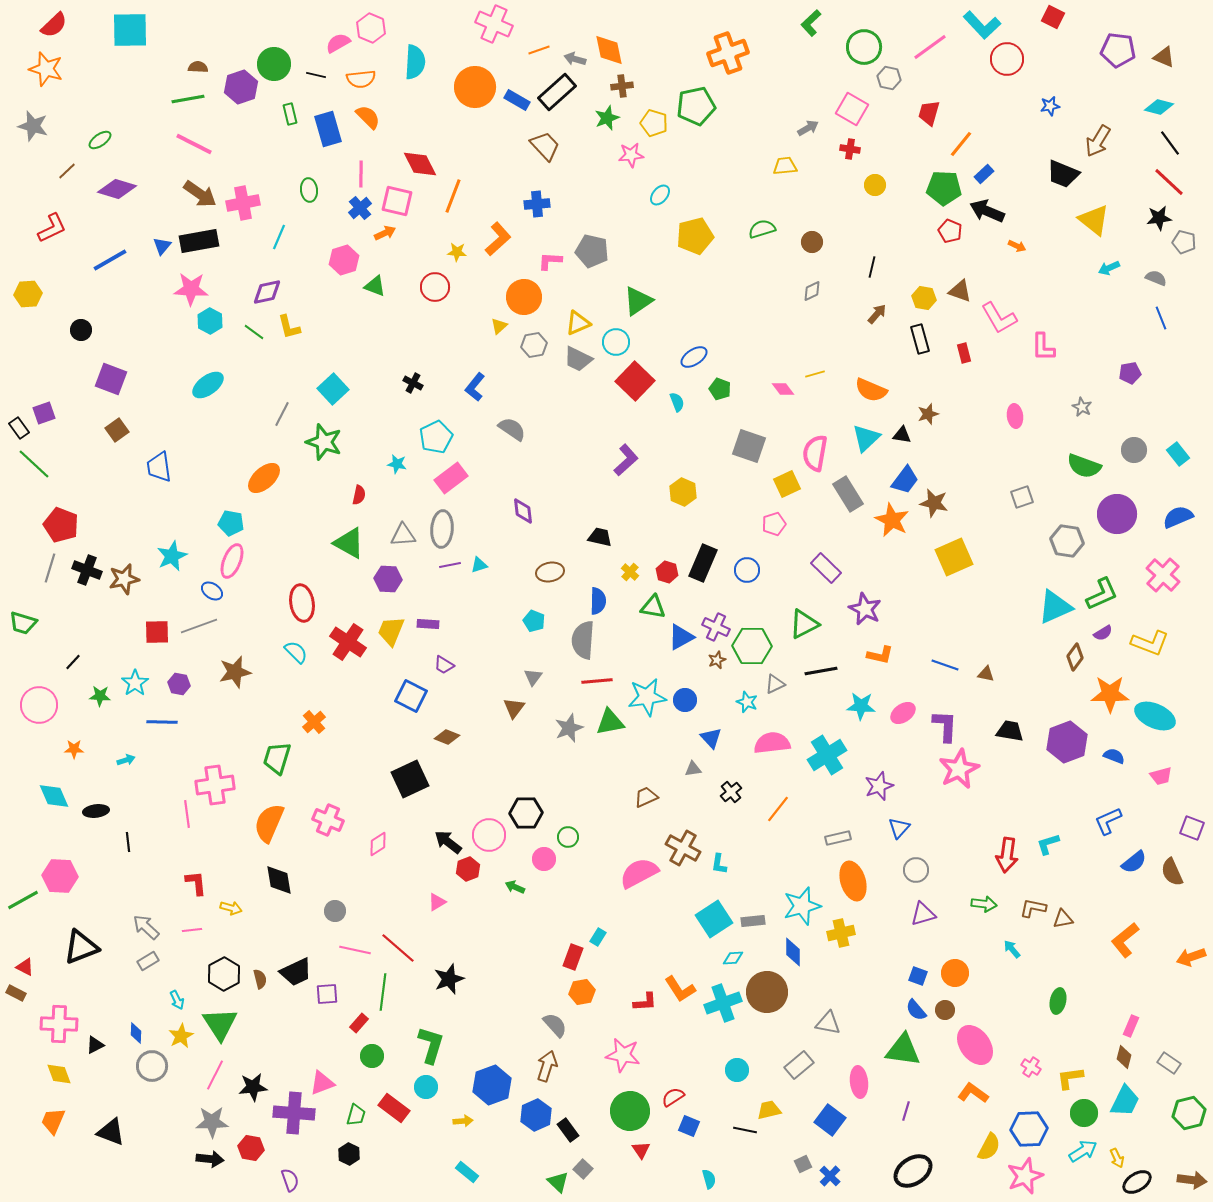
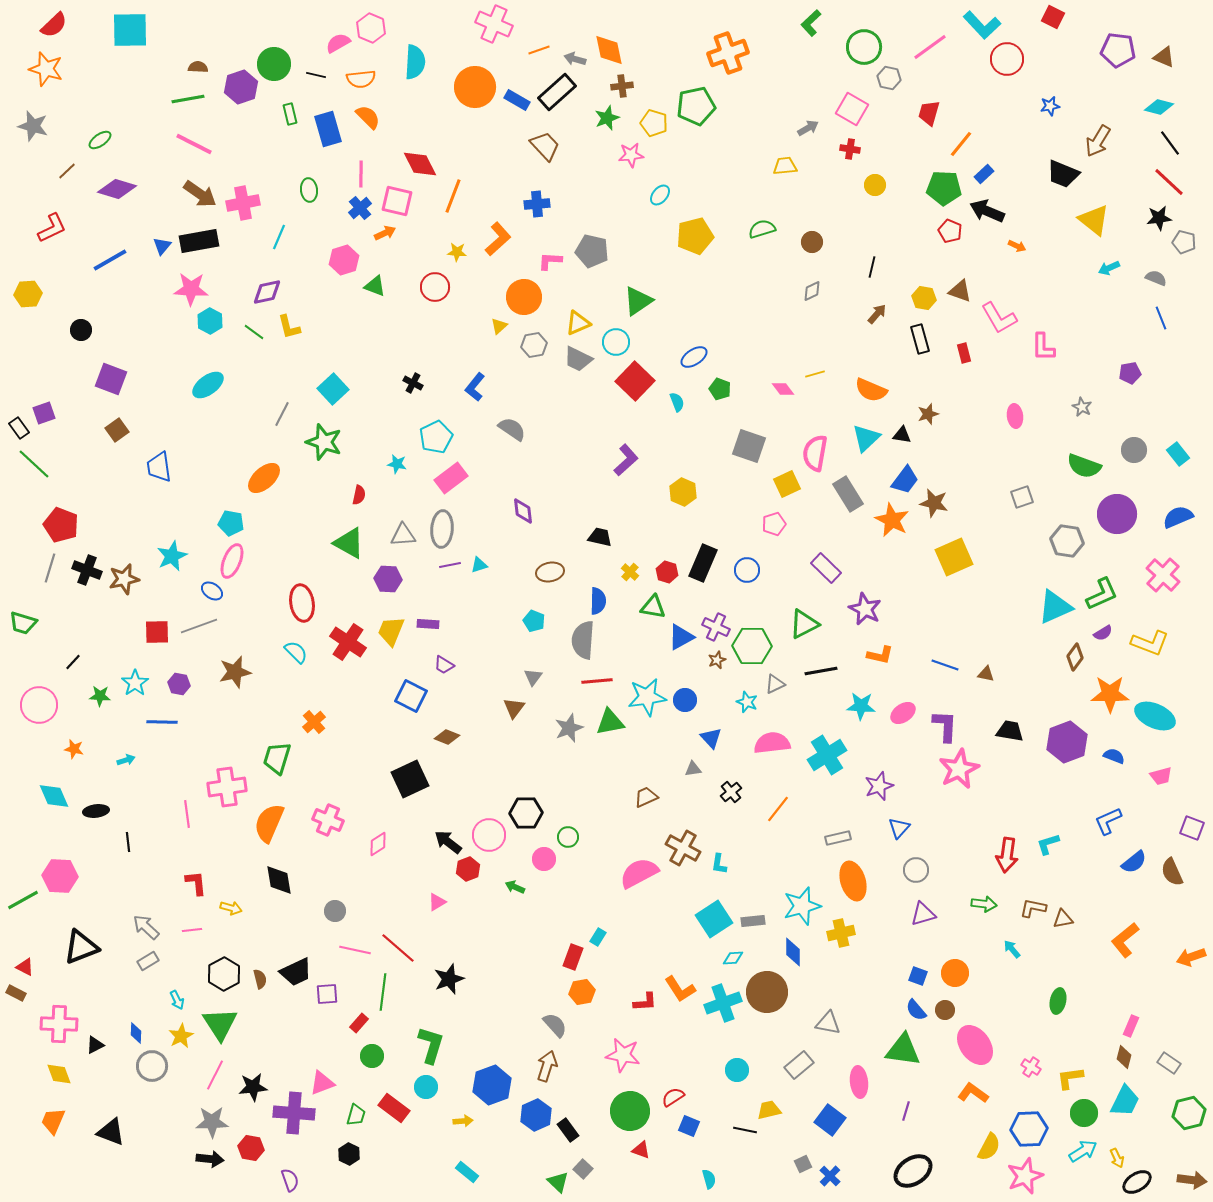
orange star at (74, 749): rotated 12 degrees clockwise
pink cross at (215, 785): moved 12 px right, 2 px down
red triangle at (641, 1150): rotated 36 degrees counterclockwise
